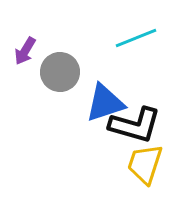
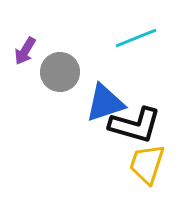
yellow trapezoid: moved 2 px right
